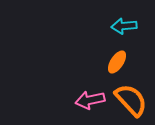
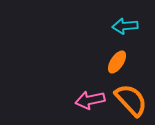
cyan arrow: moved 1 px right
